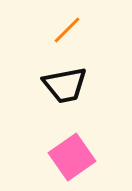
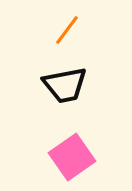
orange line: rotated 8 degrees counterclockwise
